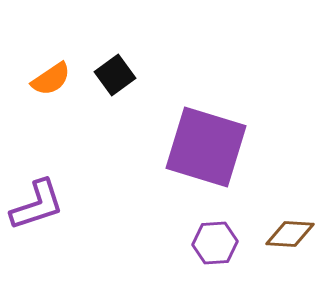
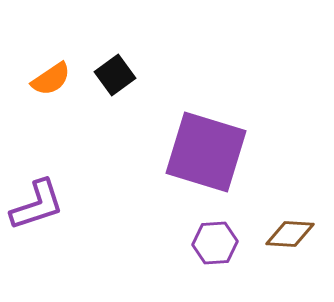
purple square: moved 5 px down
